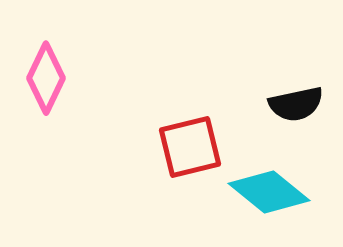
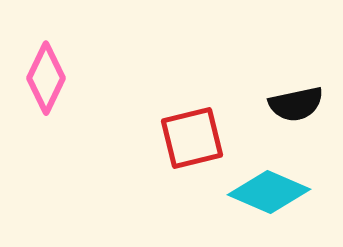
red square: moved 2 px right, 9 px up
cyan diamond: rotated 16 degrees counterclockwise
